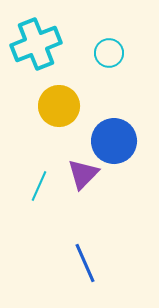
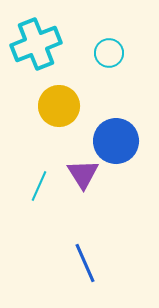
blue circle: moved 2 px right
purple triangle: rotated 16 degrees counterclockwise
